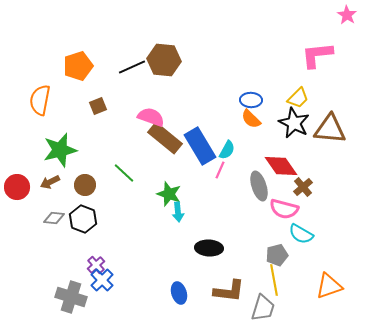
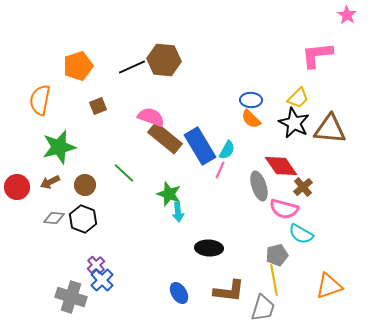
green star at (60, 150): moved 1 px left, 3 px up
blue ellipse at (179, 293): rotated 15 degrees counterclockwise
